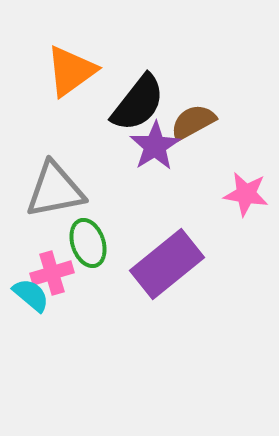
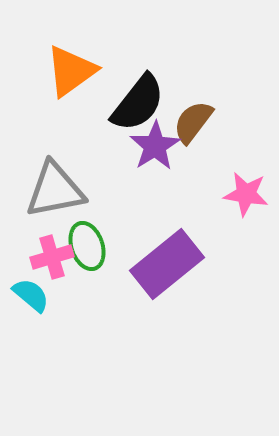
brown semicircle: rotated 24 degrees counterclockwise
green ellipse: moved 1 px left, 3 px down
pink cross: moved 16 px up
